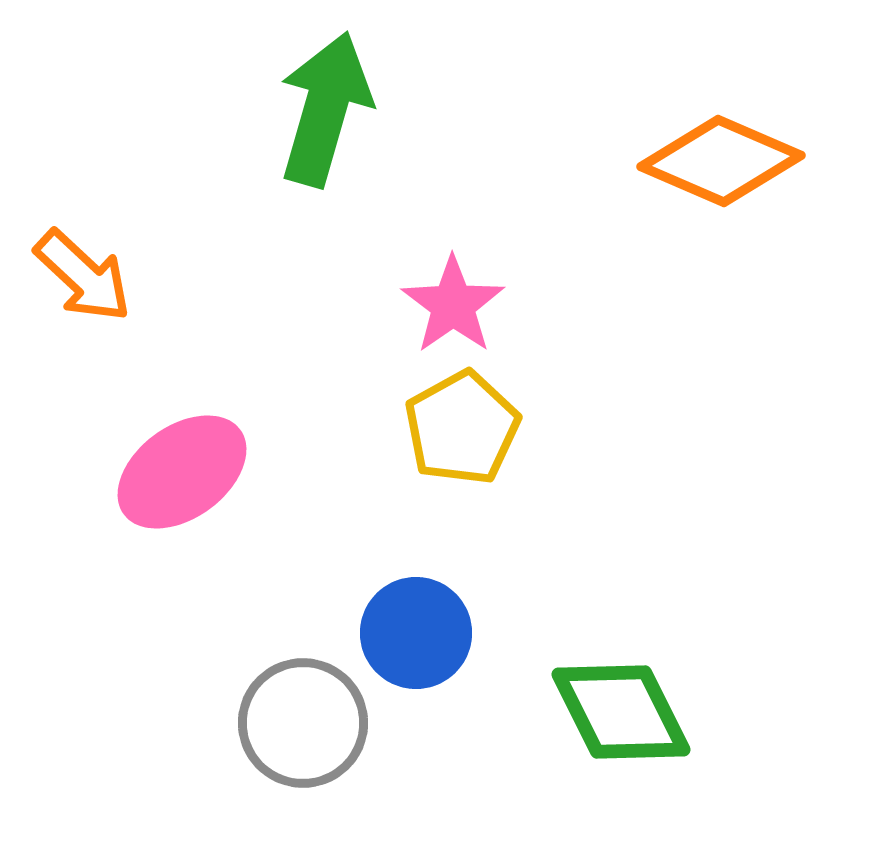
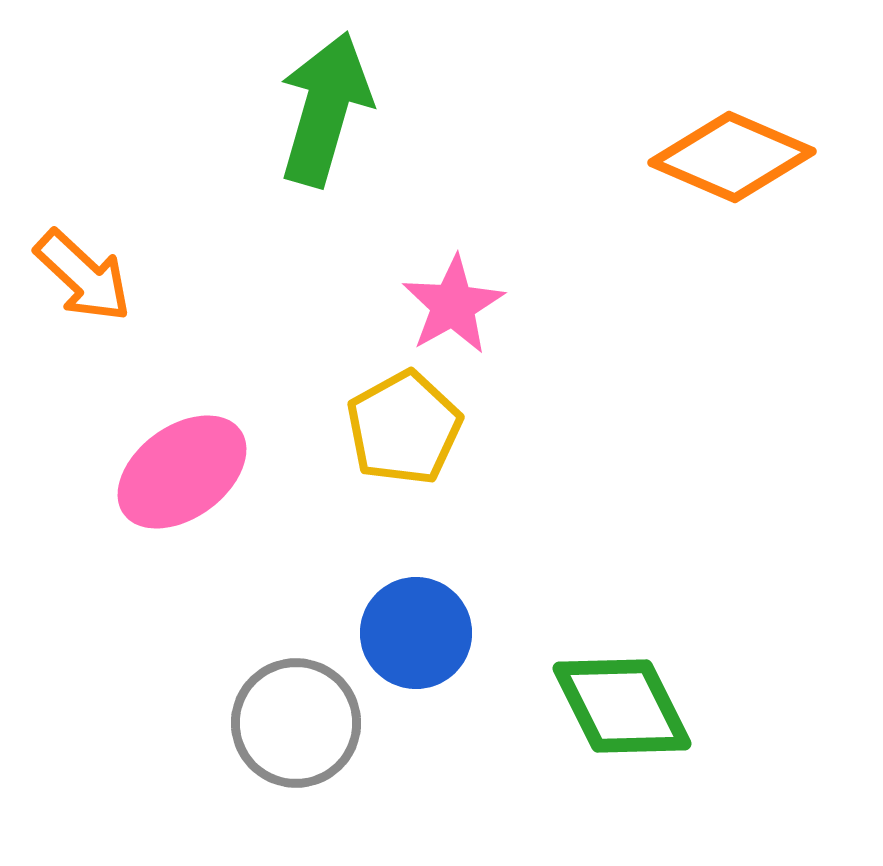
orange diamond: moved 11 px right, 4 px up
pink star: rotated 6 degrees clockwise
yellow pentagon: moved 58 px left
green diamond: moved 1 px right, 6 px up
gray circle: moved 7 px left
